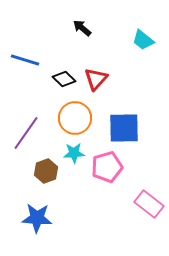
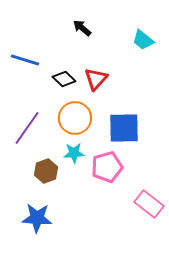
purple line: moved 1 px right, 5 px up
